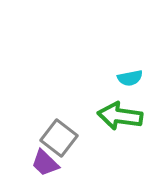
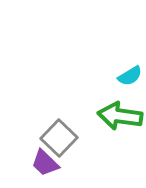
cyan semicircle: moved 2 px up; rotated 20 degrees counterclockwise
gray square: rotated 6 degrees clockwise
